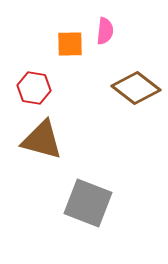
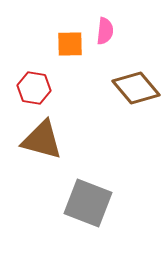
brown diamond: rotated 12 degrees clockwise
